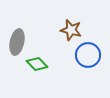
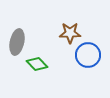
brown star: moved 1 px left, 3 px down; rotated 15 degrees counterclockwise
